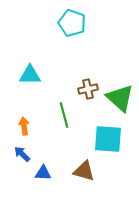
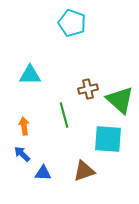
green triangle: moved 2 px down
brown triangle: rotated 35 degrees counterclockwise
